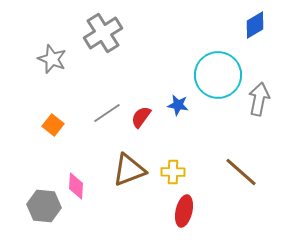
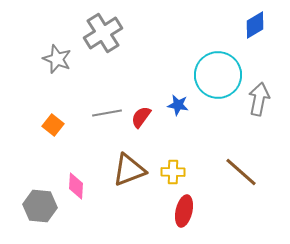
gray star: moved 5 px right
gray line: rotated 24 degrees clockwise
gray hexagon: moved 4 px left
